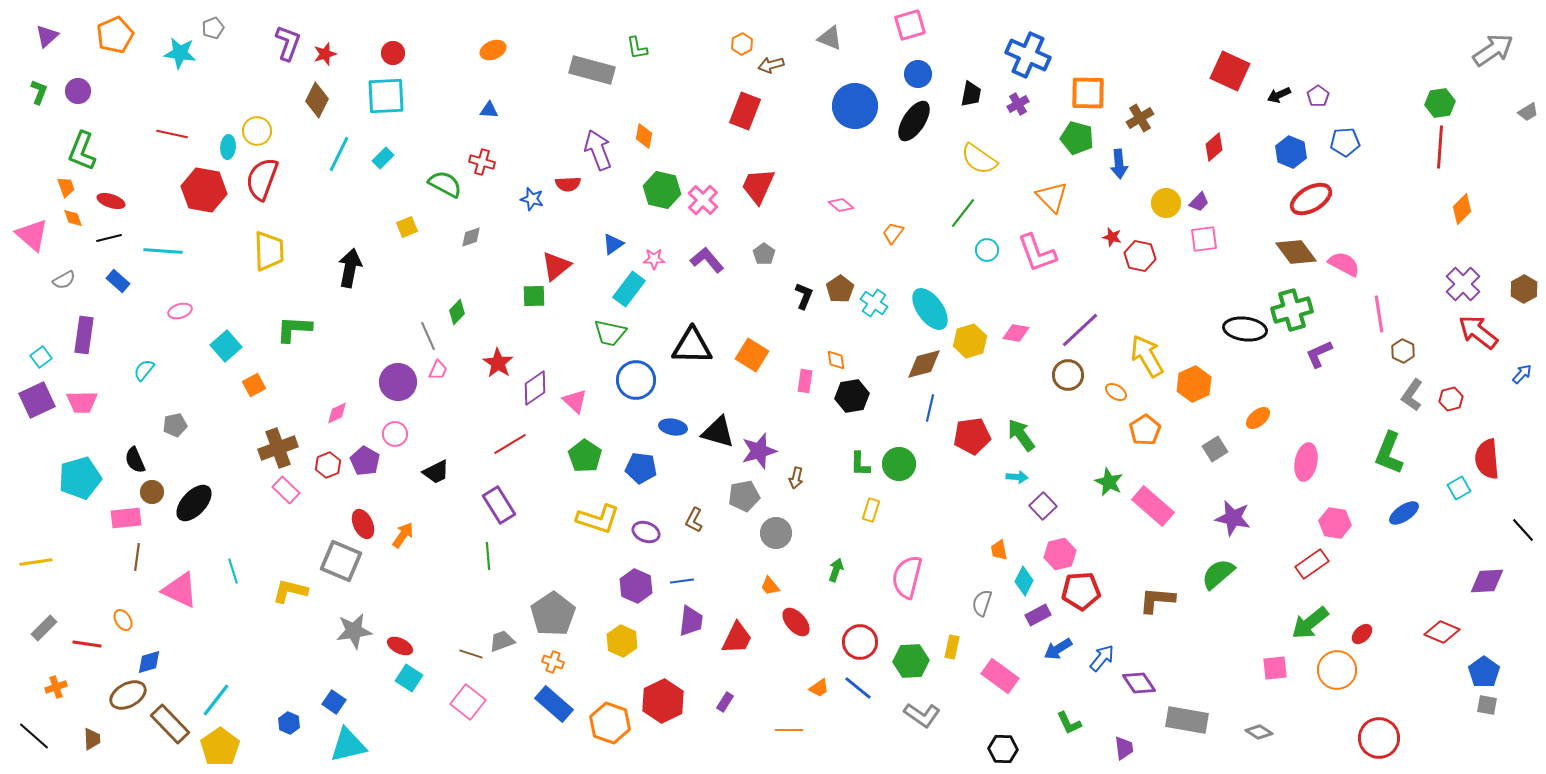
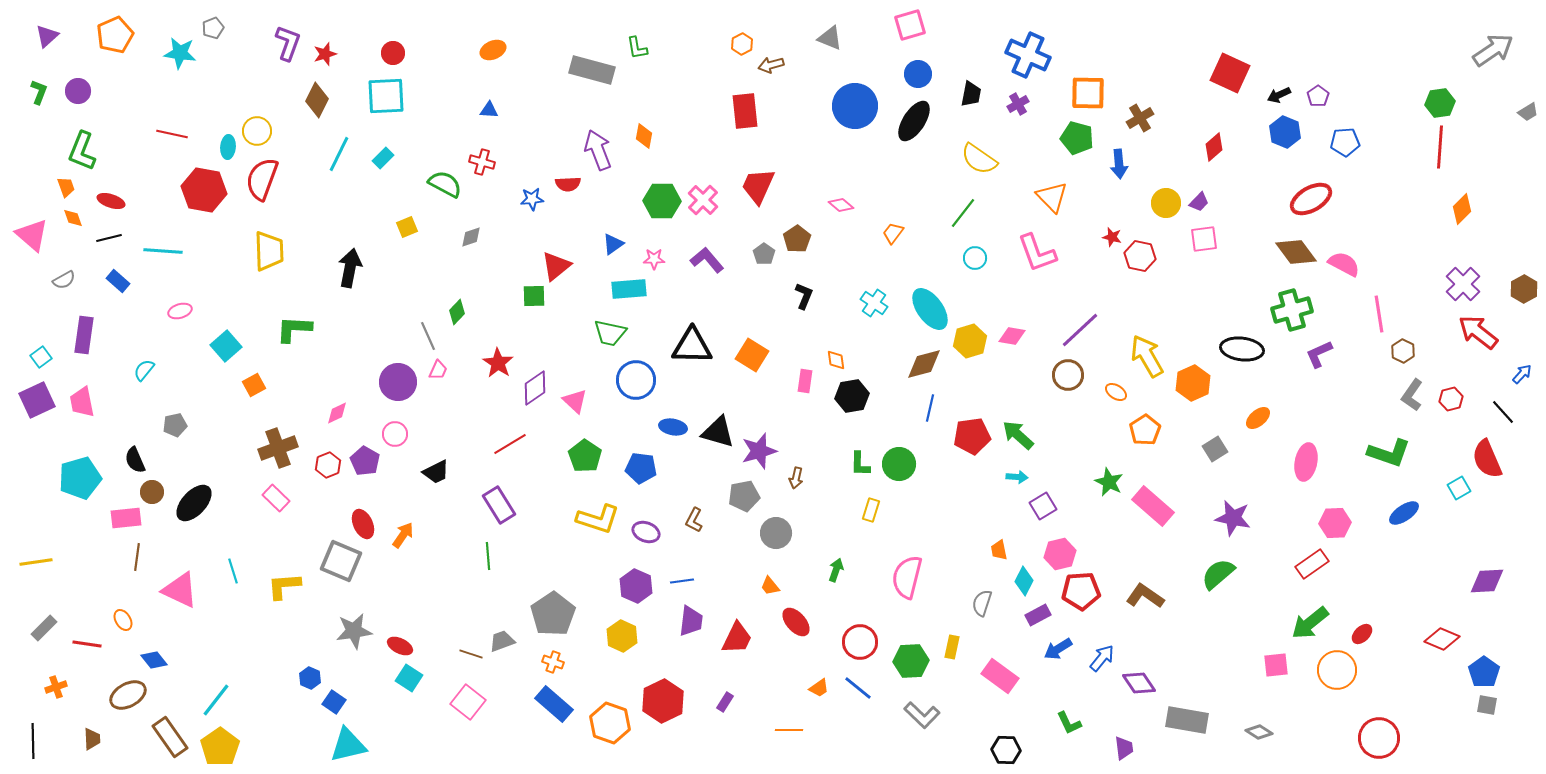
red square at (1230, 71): moved 2 px down
red rectangle at (745, 111): rotated 27 degrees counterclockwise
blue hexagon at (1291, 152): moved 6 px left, 20 px up
green hexagon at (662, 190): moved 11 px down; rotated 12 degrees counterclockwise
blue star at (532, 199): rotated 20 degrees counterclockwise
cyan circle at (987, 250): moved 12 px left, 8 px down
cyan rectangle at (629, 289): rotated 48 degrees clockwise
brown pentagon at (840, 289): moved 43 px left, 50 px up
black ellipse at (1245, 329): moved 3 px left, 20 px down
pink diamond at (1016, 333): moved 4 px left, 3 px down
orange hexagon at (1194, 384): moved 1 px left, 1 px up
pink trapezoid at (82, 402): rotated 80 degrees clockwise
green arrow at (1021, 435): moved 3 px left; rotated 12 degrees counterclockwise
green L-shape at (1389, 453): rotated 93 degrees counterclockwise
red semicircle at (1487, 459): rotated 18 degrees counterclockwise
pink rectangle at (286, 490): moved 10 px left, 8 px down
purple square at (1043, 506): rotated 12 degrees clockwise
pink hexagon at (1335, 523): rotated 12 degrees counterclockwise
black line at (1523, 530): moved 20 px left, 118 px up
yellow L-shape at (290, 591): moved 6 px left, 5 px up; rotated 18 degrees counterclockwise
brown L-shape at (1157, 600): moved 12 px left, 4 px up; rotated 30 degrees clockwise
red diamond at (1442, 632): moved 7 px down
yellow hexagon at (622, 641): moved 5 px up
blue diamond at (149, 662): moved 5 px right, 2 px up; rotated 68 degrees clockwise
pink square at (1275, 668): moved 1 px right, 3 px up
gray L-shape at (922, 715): rotated 9 degrees clockwise
blue hexagon at (289, 723): moved 21 px right, 45 px up
brown rectangle at (170, 724): moved 13 px down; rotated 9 degrees clockwise
black line at (34, 736): moved 1 px left, 5 px down; rotated 48 degrees clockwise
black hexagon at (1003, 749): moved 3 px right, 1 px down
